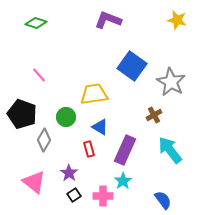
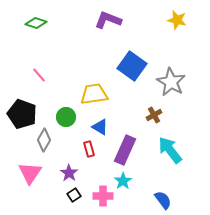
pink triangle: moved 4 px left, 9 px up; rotated 25 degrees clockwise
